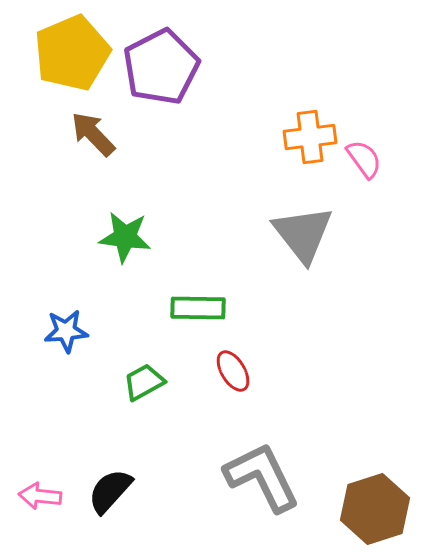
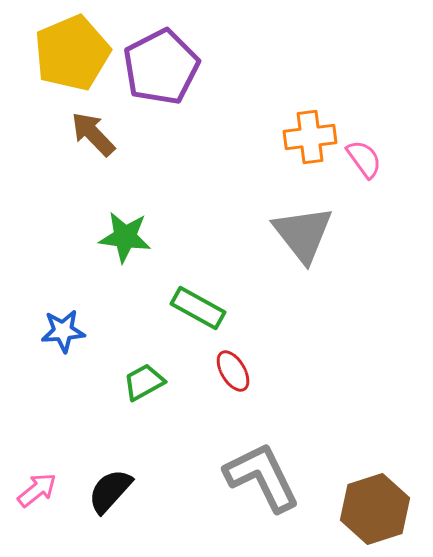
green rectangle: rotated 28 degrees clockwise
blue star: moved 3 px left
pink arrow: moved 3 px left, 6 px up; rotated 135 degrees clockwise
